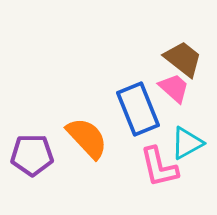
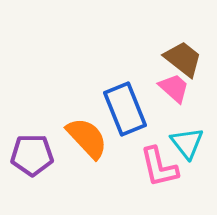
blue rectangle: moved 13 px left
cyan triangle: rotated 39 degrees counterclockwise
